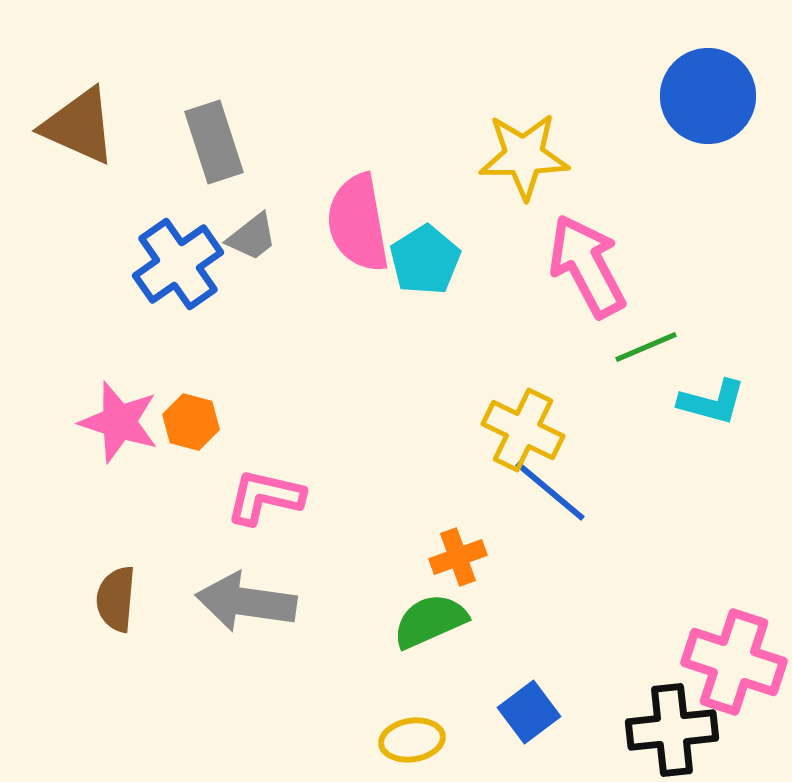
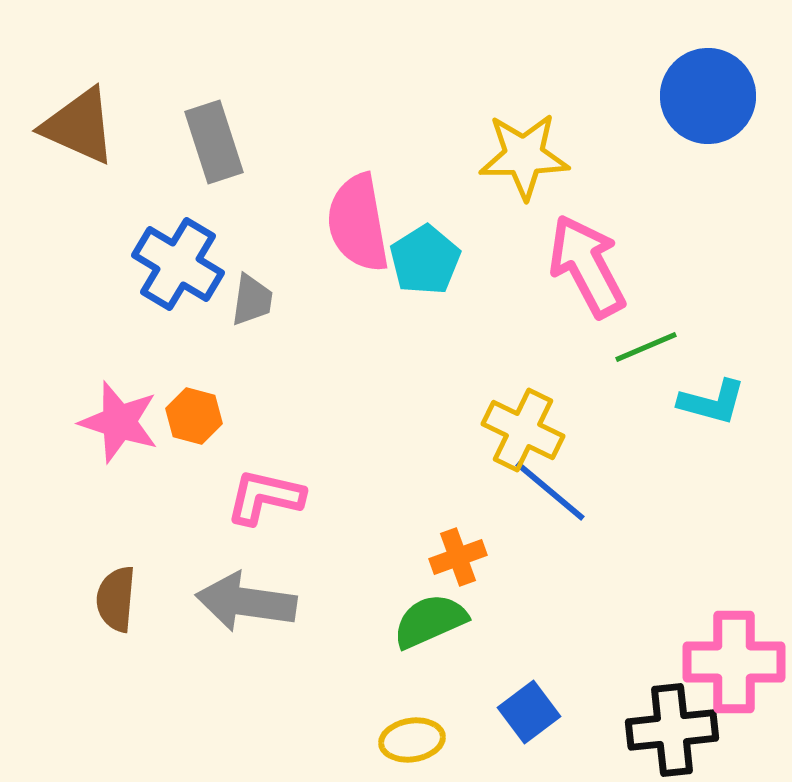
gray trapezoid: moved 63 px down; rotated 44 degrees counterclockwise
blue cross: rotated 24 degrees counterclockwise
orange hexagon: moved 3 px right, 6 px up
pink cross: rotated 18 degrees counterclockwise
